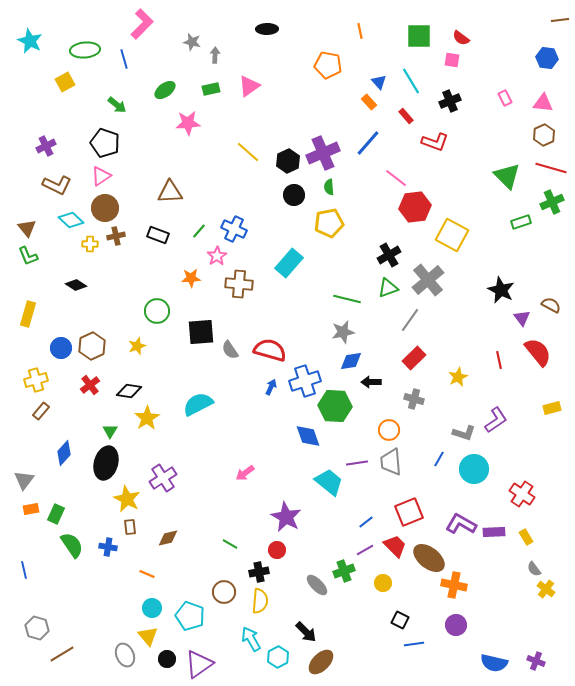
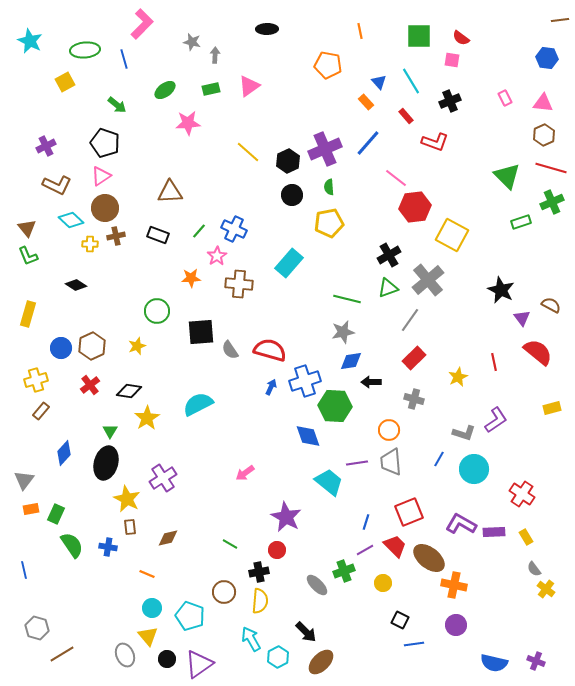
orange rectangle at (369, 102): moved 3 px left
purple cross at (323, 153): moved 2 px right, 4 px up
black circle at (294, 195): moved 2 px left
red semicircle at (538, 352): rotated 12 degrees counterclockwise
red line at (499, 360): moved 5 px left, 2 px down
blue line at (366, 522): rotated 35 degrees counterclockwise
